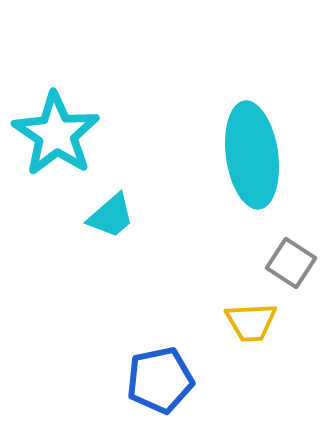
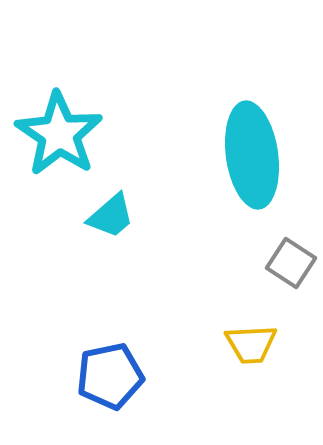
cyan star: moved 3 px right
yellow trapezoid: moved 22 px down
blue pentagon: moved 50 px left, 4 px up
